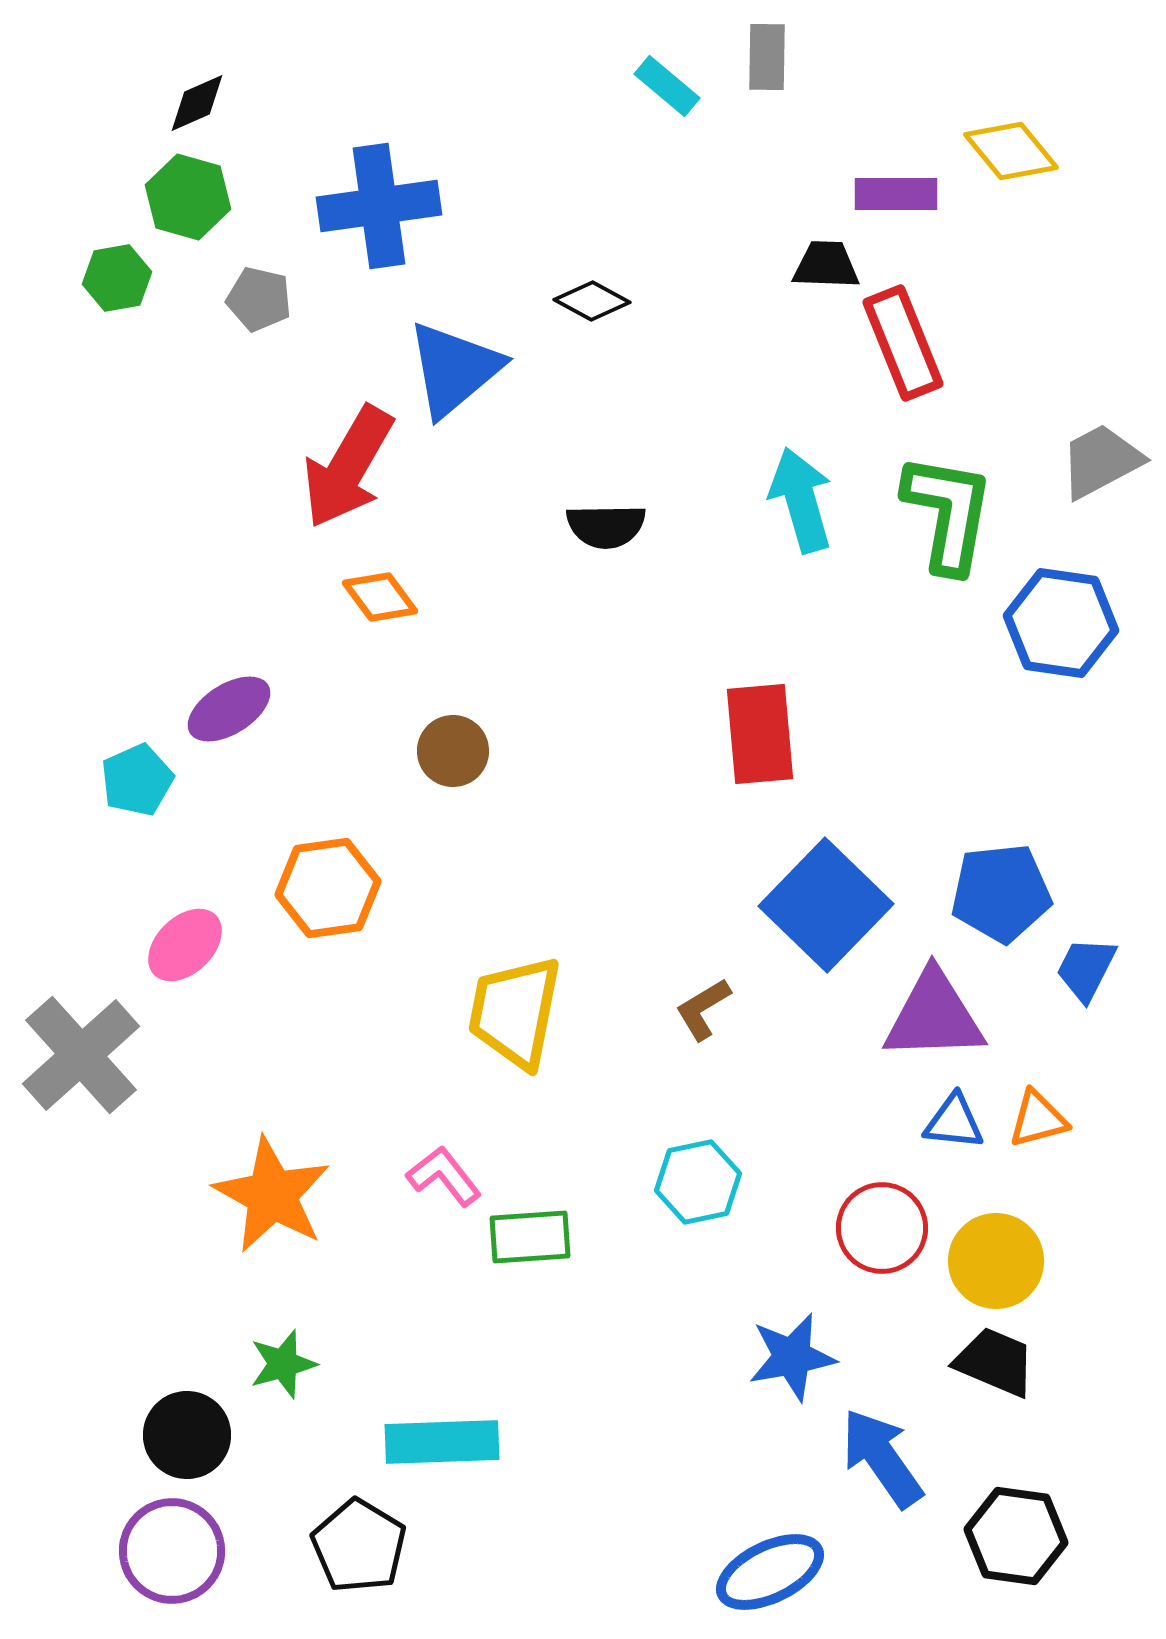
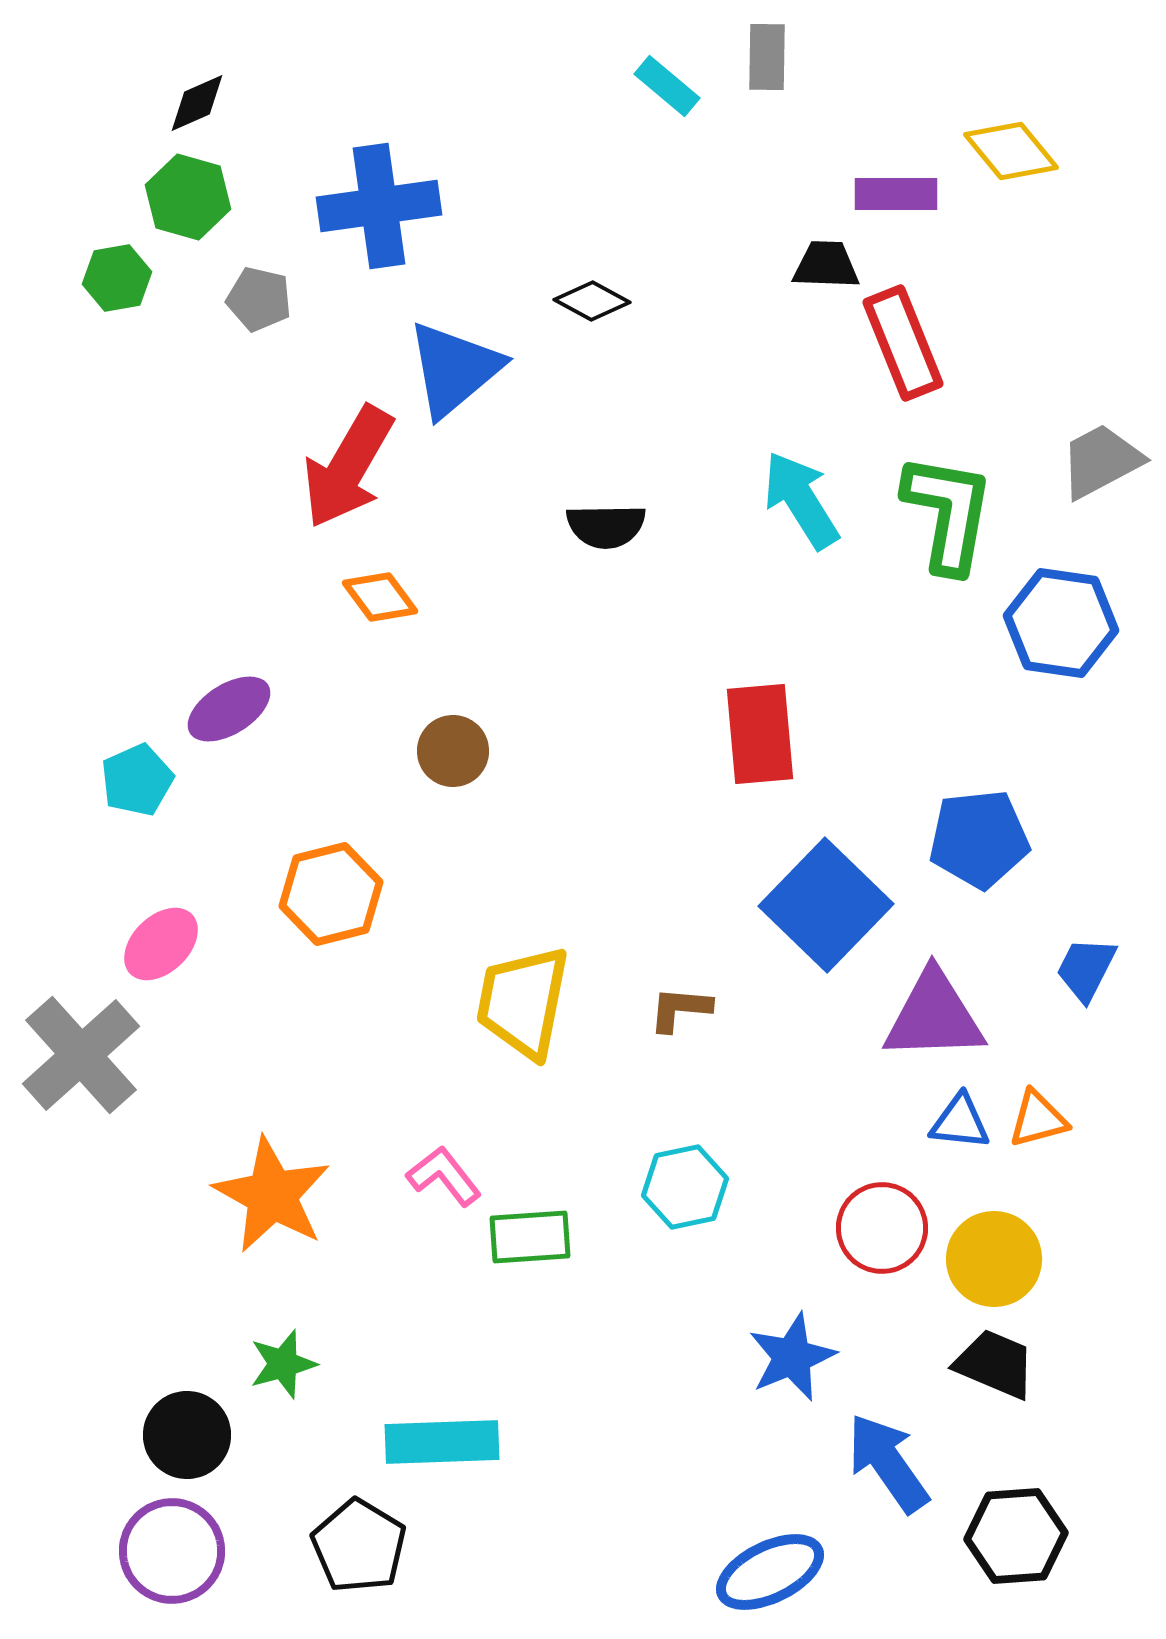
cyan arrow at (801, 500): rotated 16 degrees counterclockwise
orange hexagon at (328, 888): moved 3 px right, 6 px down; rotated 6 degrees counterclockwise
blue pentagon at (1001, 893): moved 22 px left, 54 px up
pink ellipse at (185, 945): moved 24 px left, 1 px up
brown L-shape at (703, 1009): moved 23 px left; rotated 36 degrees clockwise
yellow trapezoid at (515, 1012): moved 8 px right, 10 px up
blue triangle at (954, 1122): moved 6 px right
cyan hexagon at (698, 1182): moved 13 px left, 5 px down
yellow circle at (996, 1261): moved 2 px left, 2 px up
blue star at (792, 1357): rotated 12 degrees counterclockwise
black trapezoid at (995, 1362): moved 2 px down
blue arrow at (882, 1458): moved 6 px right, 5 px down
black hexagon at (1016, 1536): rotated 12 degrees counterclockwise
